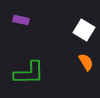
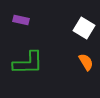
white square: moved 2 px up
green L-shape: moved 1 px left, 10 px up
